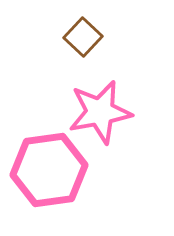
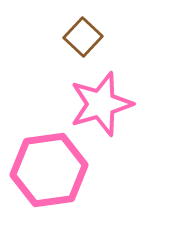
pink star: moved 1 px right, 8 px up; rotated 6 degrees counterclockwise
